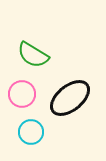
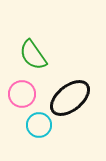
green semicircle: rotated 24 degrees clockwise
cyan circle: moved 8 px right, 7 px up
